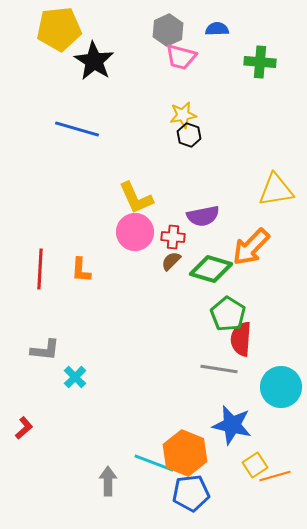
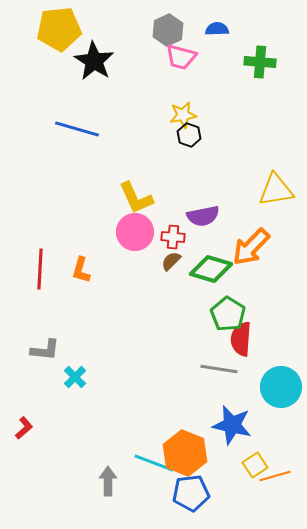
orange L-shape: rotated 12 degrees clockwise
